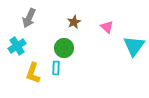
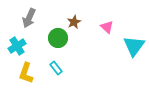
green circle: moved 6 px left, 10 px up
cyan rectangle: rotated 40 degrees counterclockwise
yellow L-shape: moved 7 px left
